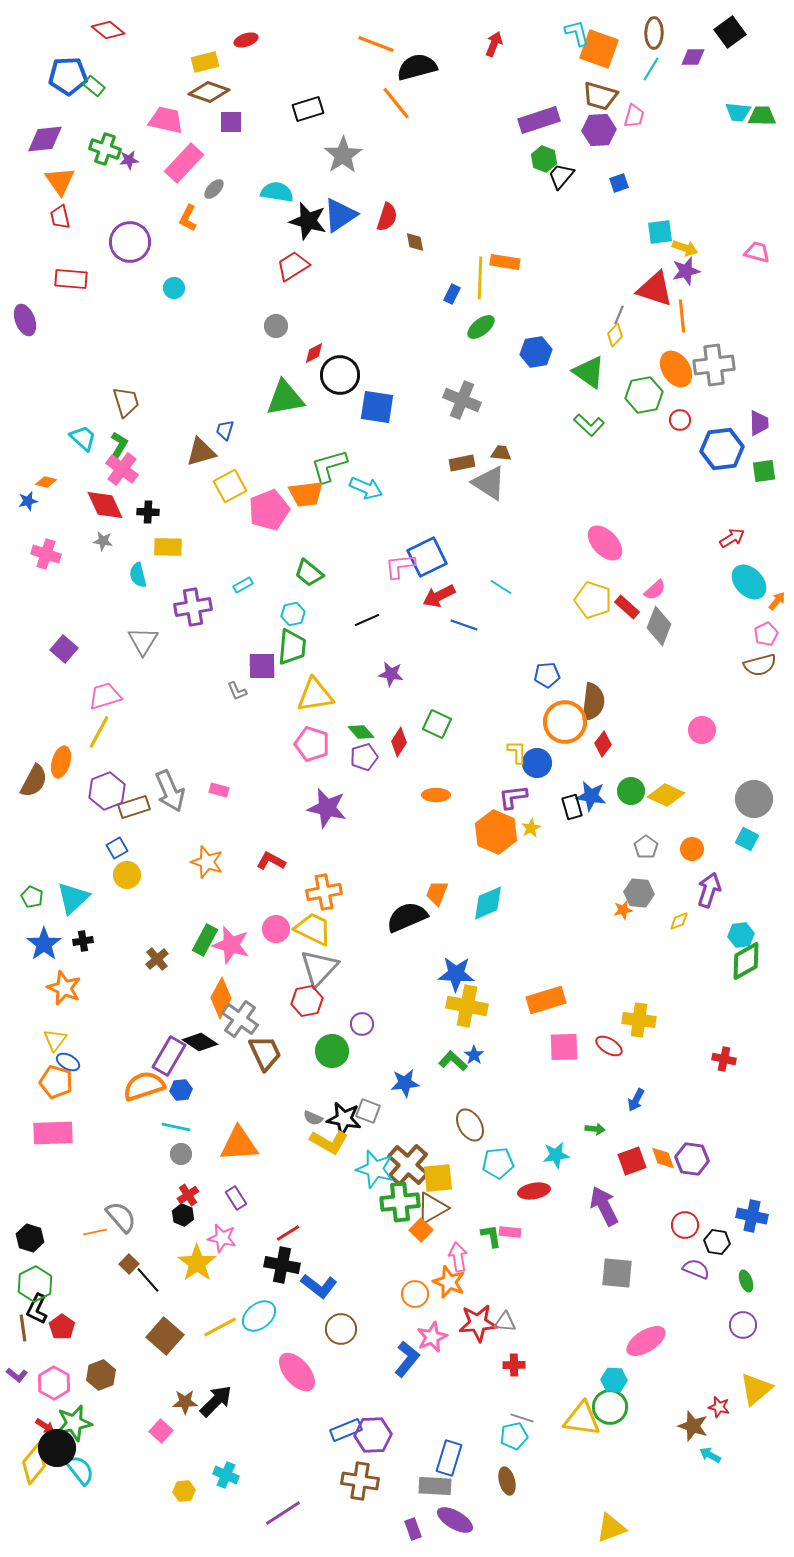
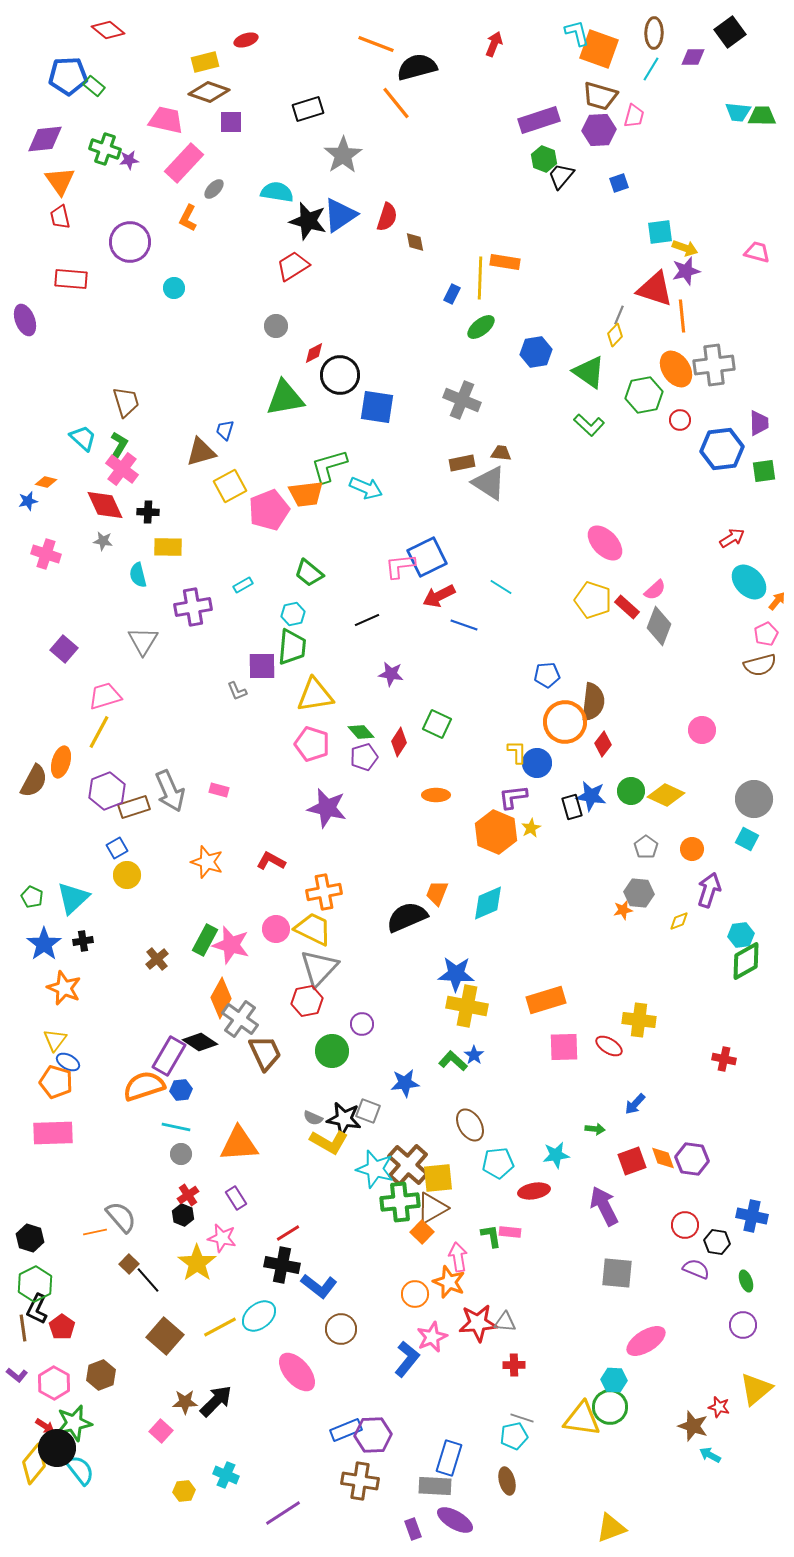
blue arrow at (636, 1100): moved 1 px left, 4 px down; rotated 15 degrees clockwise
orange square at (421, 1230): moved 1 px right, 2 px down
